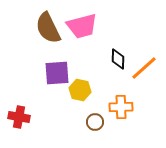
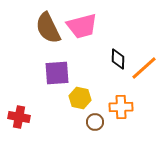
yellow hexagon: moved 8 px down
